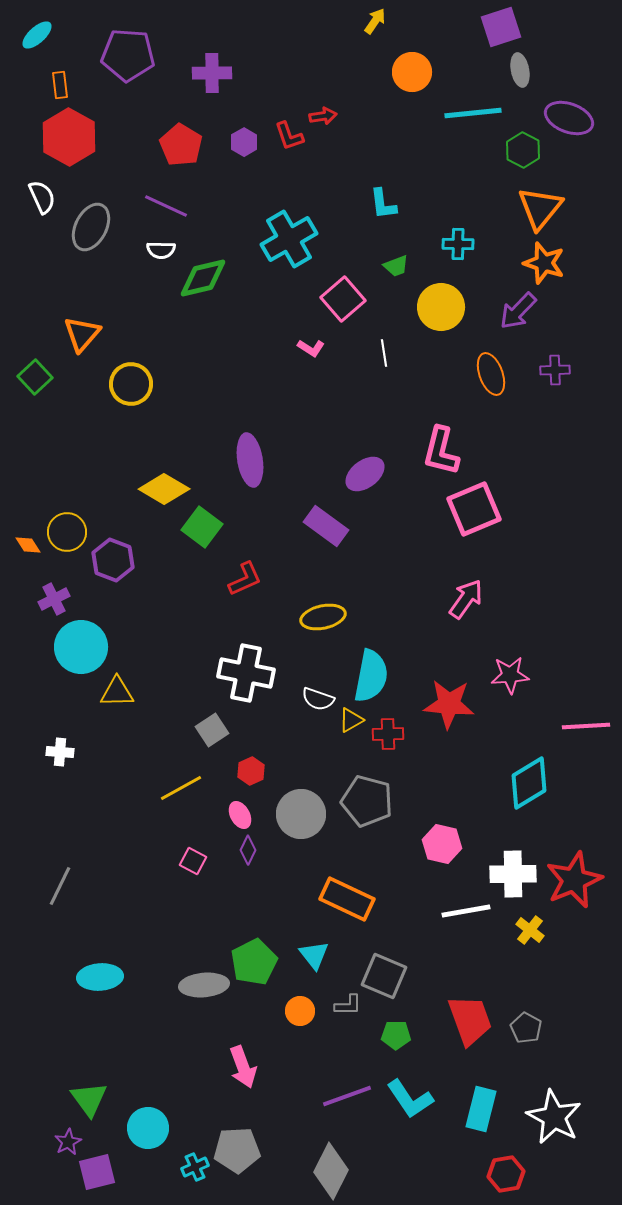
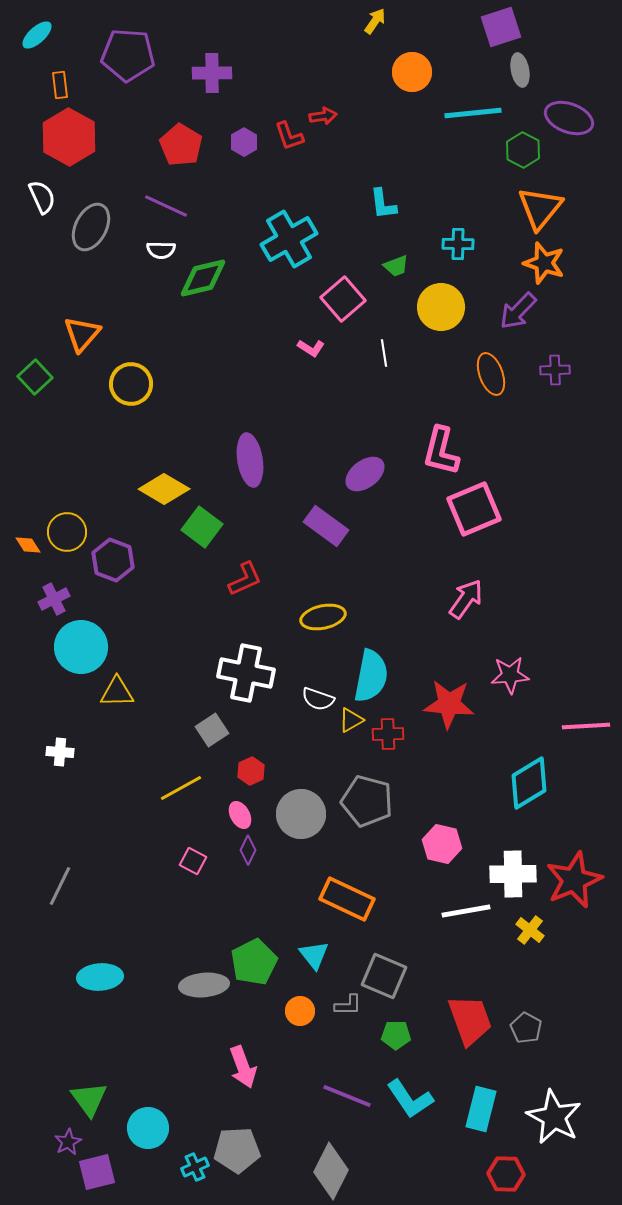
purple line at (347, 1096): rotated 42 degrees clockwise
red hexagon at (506, 1174): rotated 12 degrees clockwise
